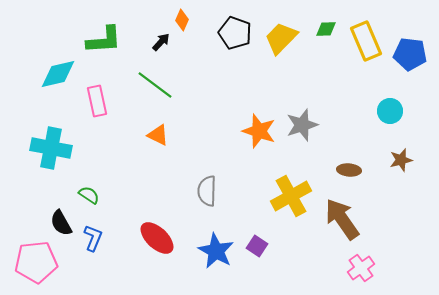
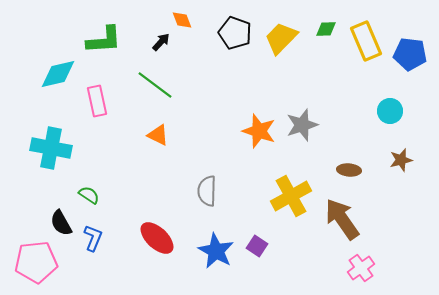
orange diamond: rotated 45 degrees counterclockwise
